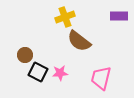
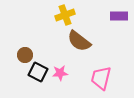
yellow cross: moved 2 px up
